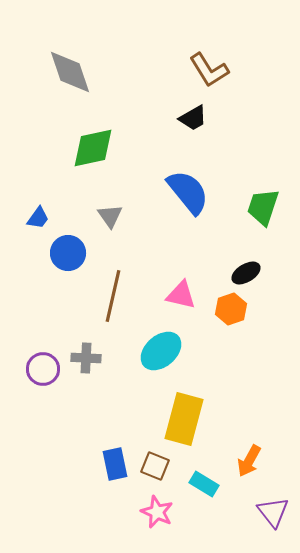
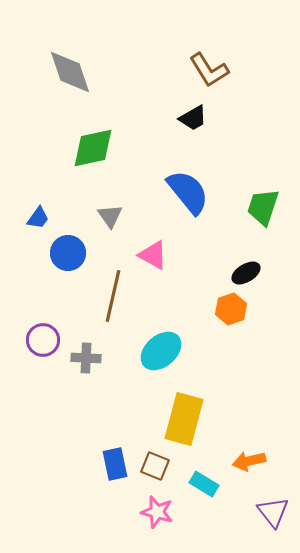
pink triangle: moved 28 px left, 40 px up; rotated 16 degrees clockwise
purple circle: moved 29 px up
orange arrow: rotated 48 degrees clockwise
pink star: rotated 8 degrees counterclockwise
